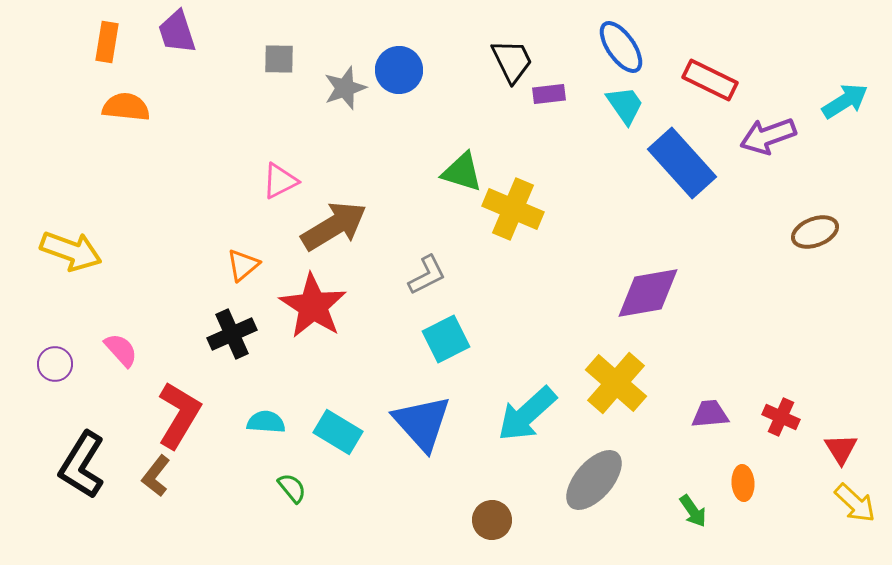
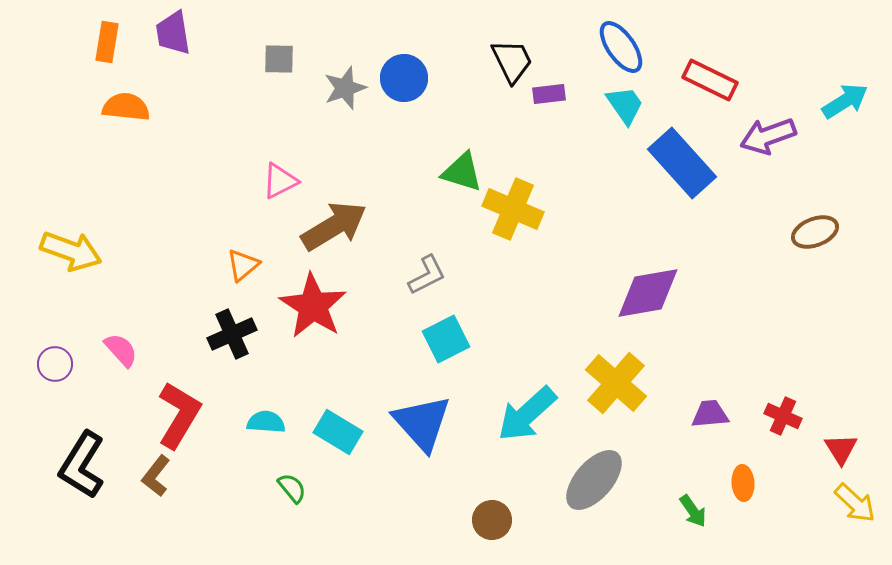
purple trapezoid at (177, 32): moved 4 px left, 1 px down; rotated 9 degrees clockwise
blue circle at (399, 70): moved 5 px right, 8 px down
red cross at (781, 417): moved 2 px right, 1 px up
